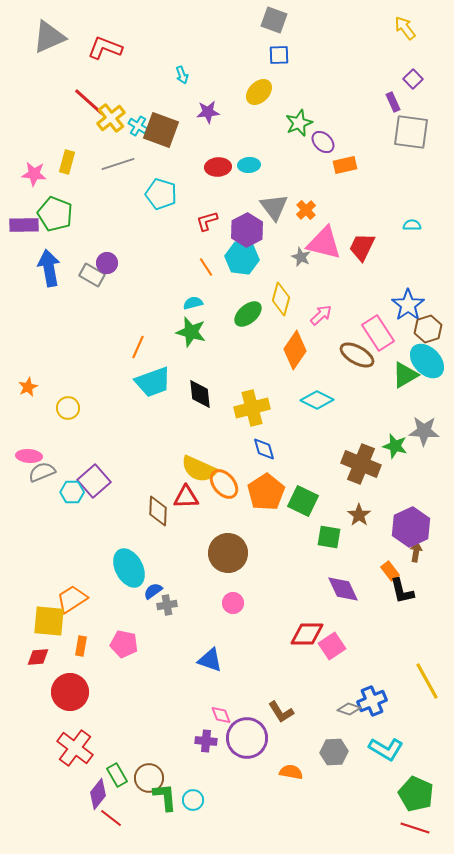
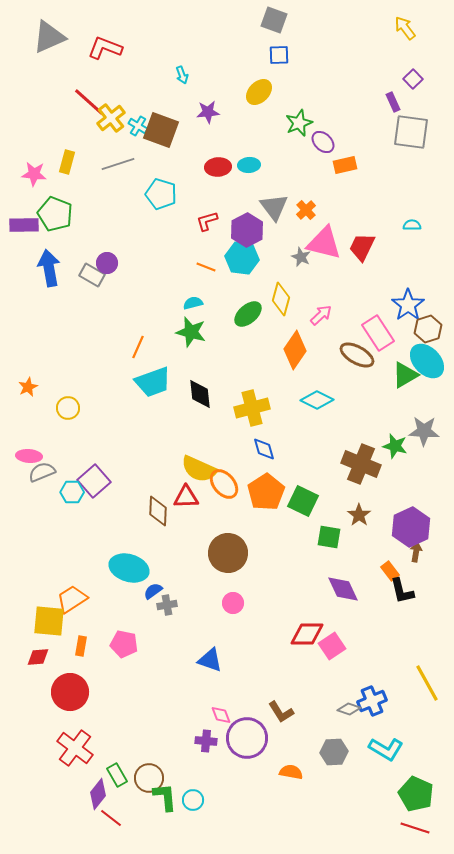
orange line at (206, 267): rotated 36 degrees counterclockwise
cyan ellipse at (129, 568): rotated 45 degrees counterclockwise
yellow line at (427, 681): moved 2 px down
